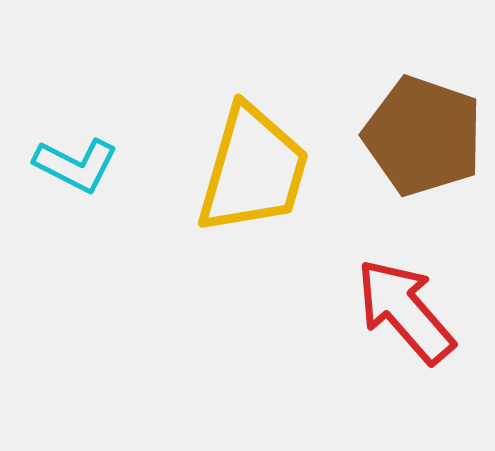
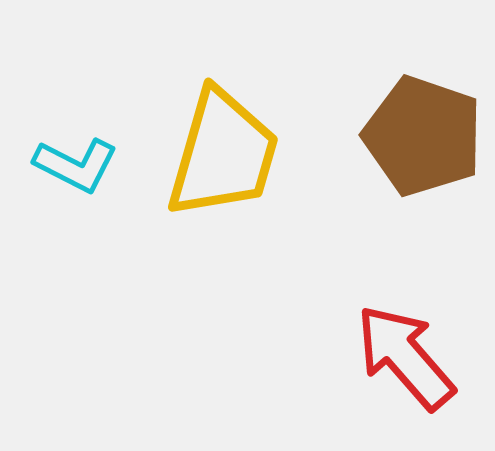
yellow trapezoid: moved 30 px left, 16 px up
red arrow: moved 46 px down
